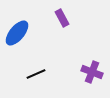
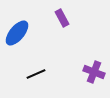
purple cross: moved 2 px right
